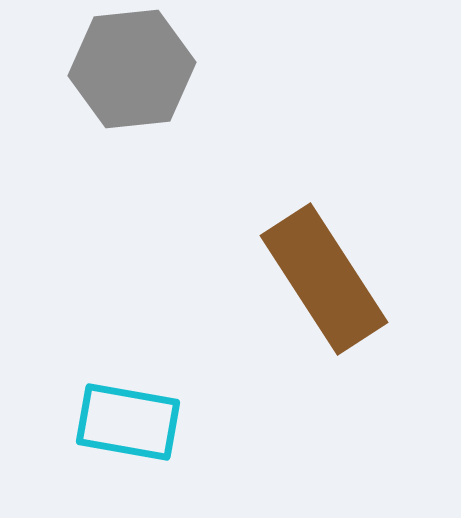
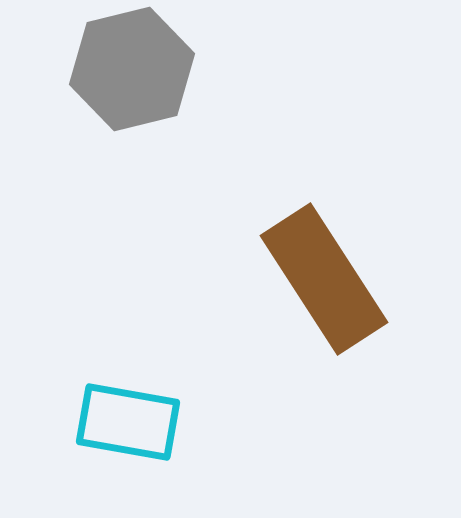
gray hexagon: rotated 8 degrees counterclockwise
